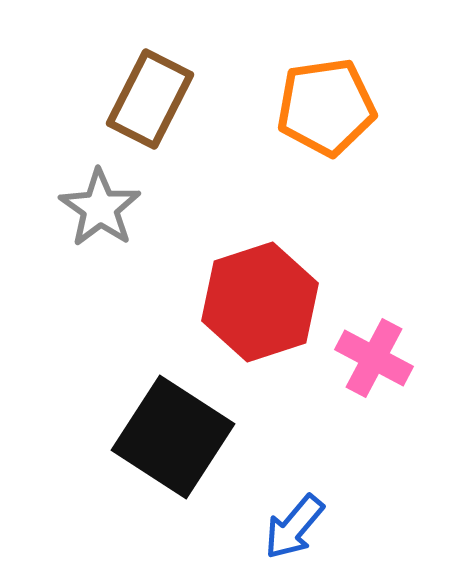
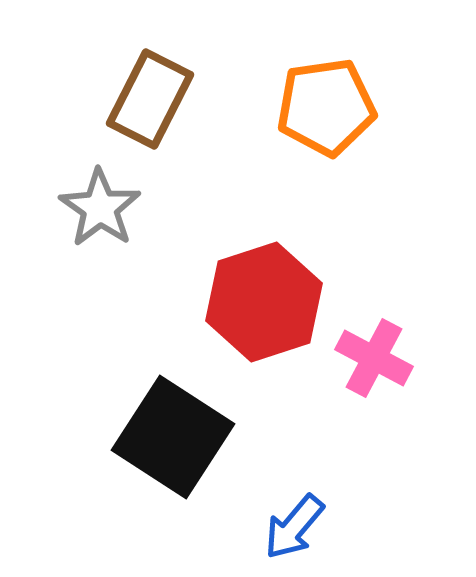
red hexagon: moved 4 px right
